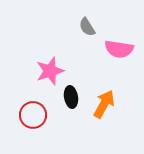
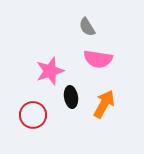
pink semicircle: moved 21 px left, 10 px down
